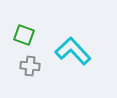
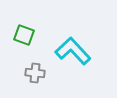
gray cross: moved 5 px right, 7 px down
